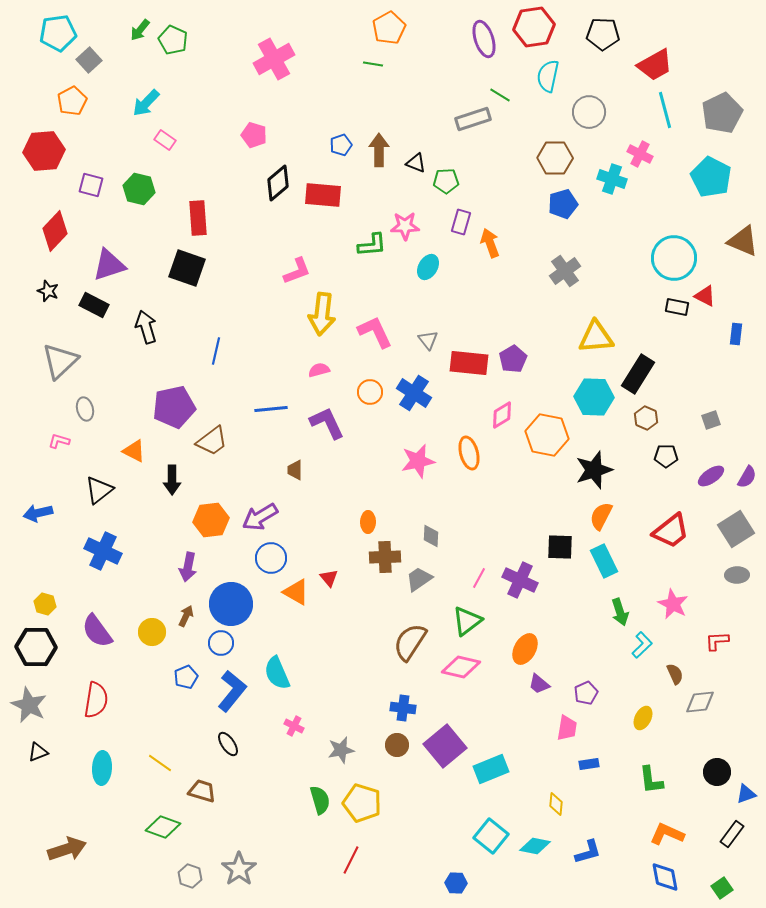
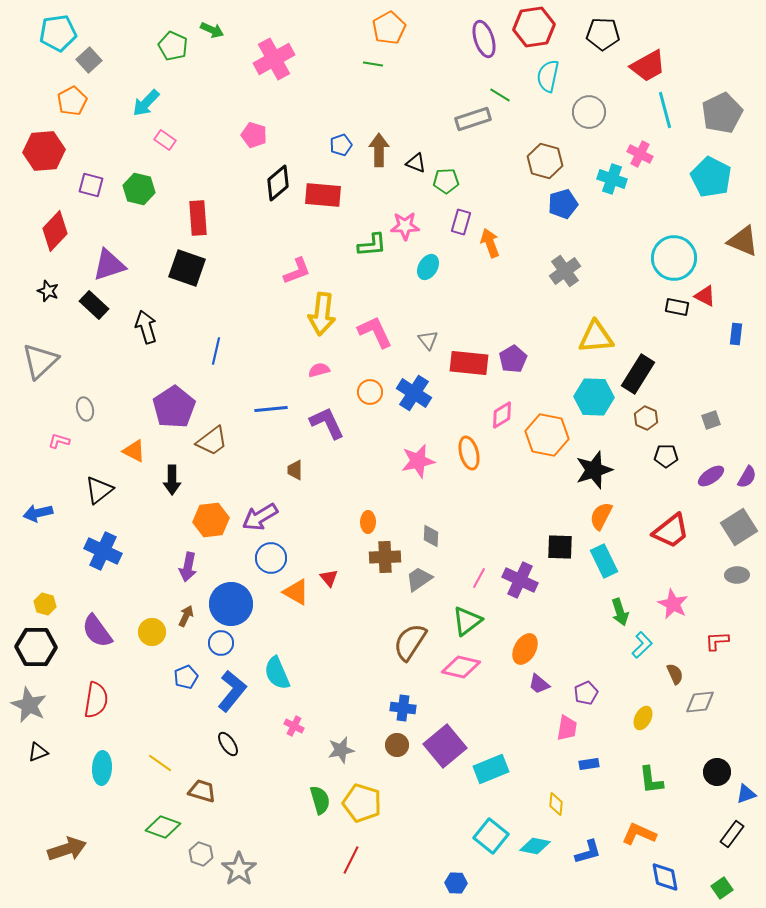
green arrow at (140, 30): moved 72 px right; rotated 105 degrees counterclockwise
green pentagon at (173, 40): moved 6 px down
red trapezoid at (655, 65): moved 7 px left, 1 px down
brown hexagon at (555, 158): moved 10 px left, 3 px down; rotated 16 degrees clockwise
black rectangle at (94, 305): rotated 16 degrees clockwise
gray triangle at (60, 361): moved 20 px left
purple pentagon at (174, 407): rotated 21 degrees counterclockwise
gray square at (736, 529): moved 3 px right, 2 px up
orange L-shape at (667, 834): moved 28 px left
gray hexagon at (190, 876): moved 11 px right, 22 px up
